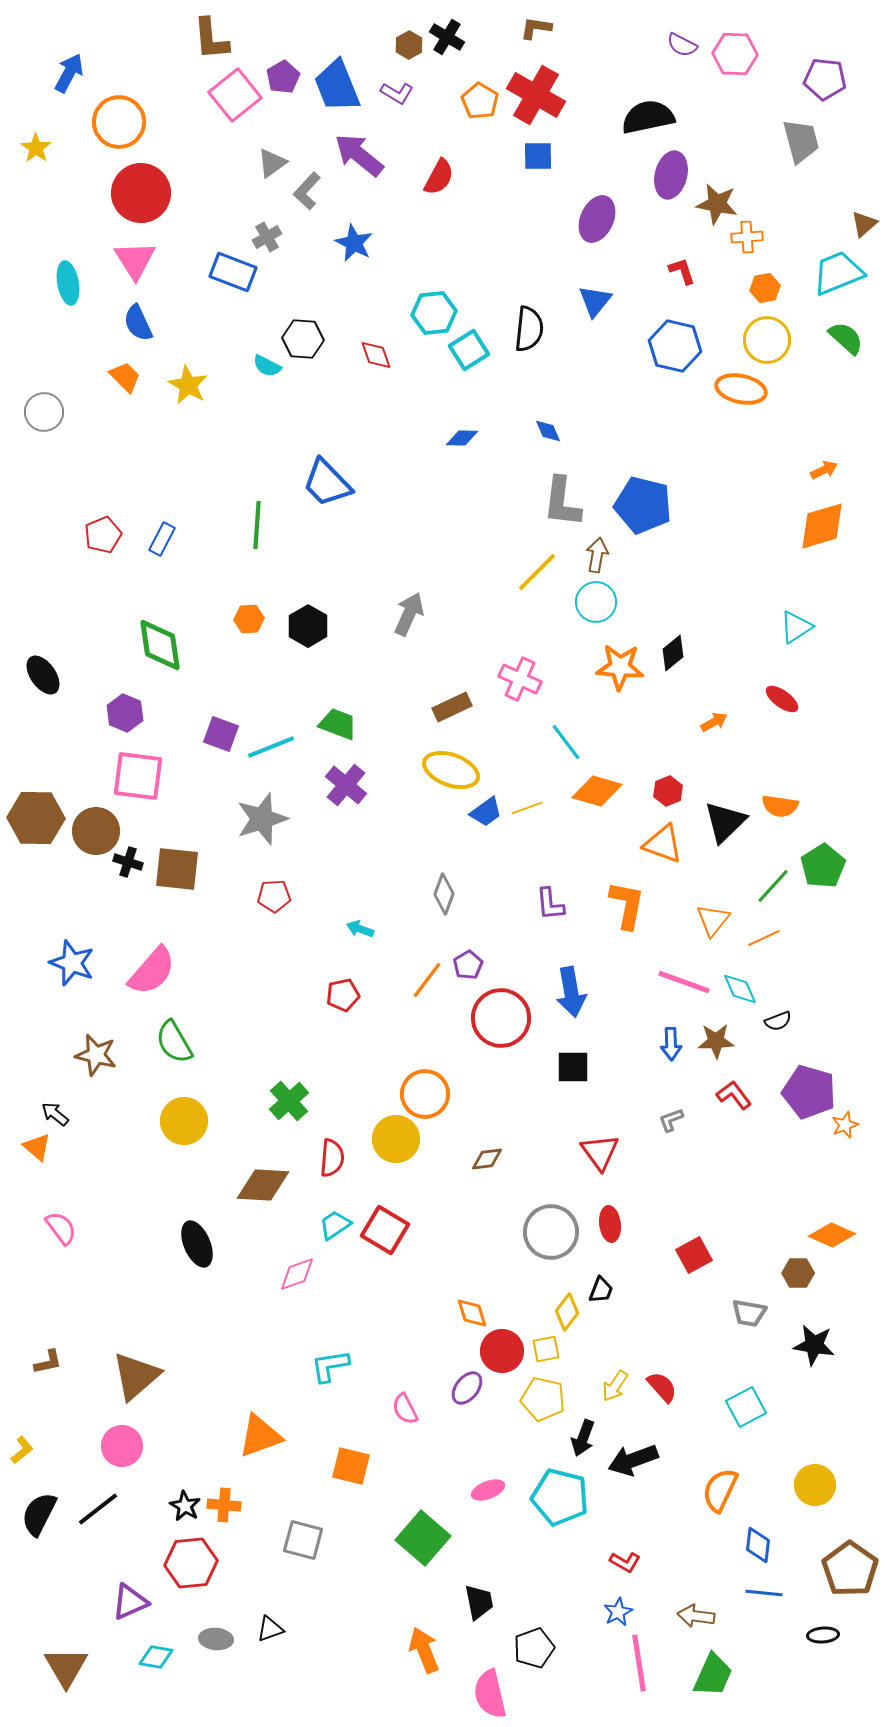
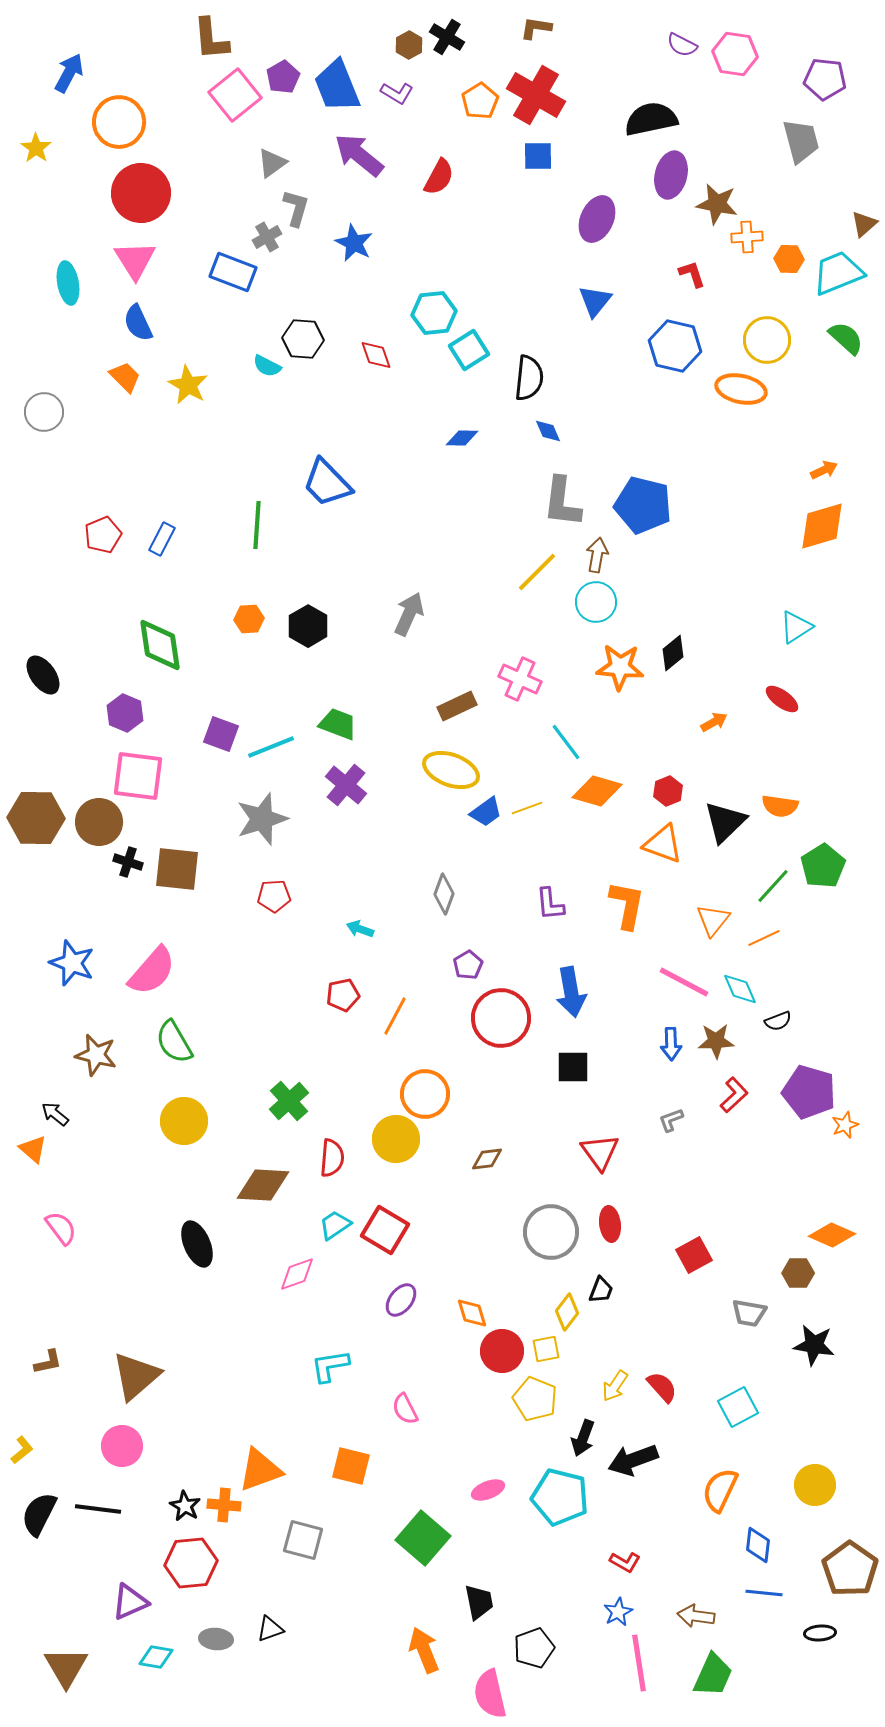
pink hexagon at (735, 54): rotated 6 degrees clockwise
orange pentagon at (480, 101): rotated 9 degrees clockwise
black semicircle at (648, 117): moved 3 px right, 2 px down
gray L-shape at (307, 191): moved 11 px left, 17 px down; rotated 153 degrees clockwise
red L-shape at (682, 271): moved 10 px right, 3 px down
orange hexagon at (765, 288): moved 24 px right, 29 px up; rotated 12 degrees clockwise
black semicircle at (529, 329): moved 49 px down
brown rectangle at (452, 707): moved 5 px right, 1 px up
brown circle at (96, 831): moved 3 px right, 9 px up
orange line at (427, 980): moved 32 px left, 36 px down; rotated 9 degrees counterclockwise
pink line at (684, 982): rotated 8 degrees clockwise
red L-shape at (734, 1095): rotated 84 degrees clockwise
orange triangle at (37, 1147): moved 4 px left, 2 px down
purple ellipse at (467, 1388): moved 66 px left, 88 px up
yellow pentagon at (543, 1399): moved 8 px left; rotated 9 degrees clockwise
cyan square at (746, 1407): moved 8 px left
orange triangle at (260, 1436): moved 34 px down
black line at (98, 1509): rotated 45 degrees clockwise
black ellipse at (823, 1635): moved 3 px left, 2 px up
